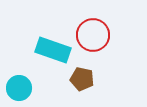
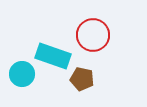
cyan rectangle: moved 6 px down
cyan circle: moved 3 px right, 14 px up
